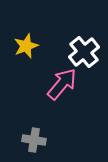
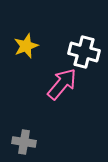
white cross: rotated 36 degrees counterclockwise
gray cross: moved 10 px left, 2 px down
